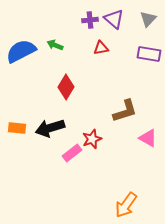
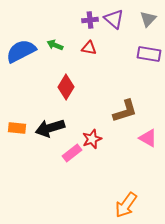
red triangle: moved 12 px left; rotated 21 degrees clockwise
